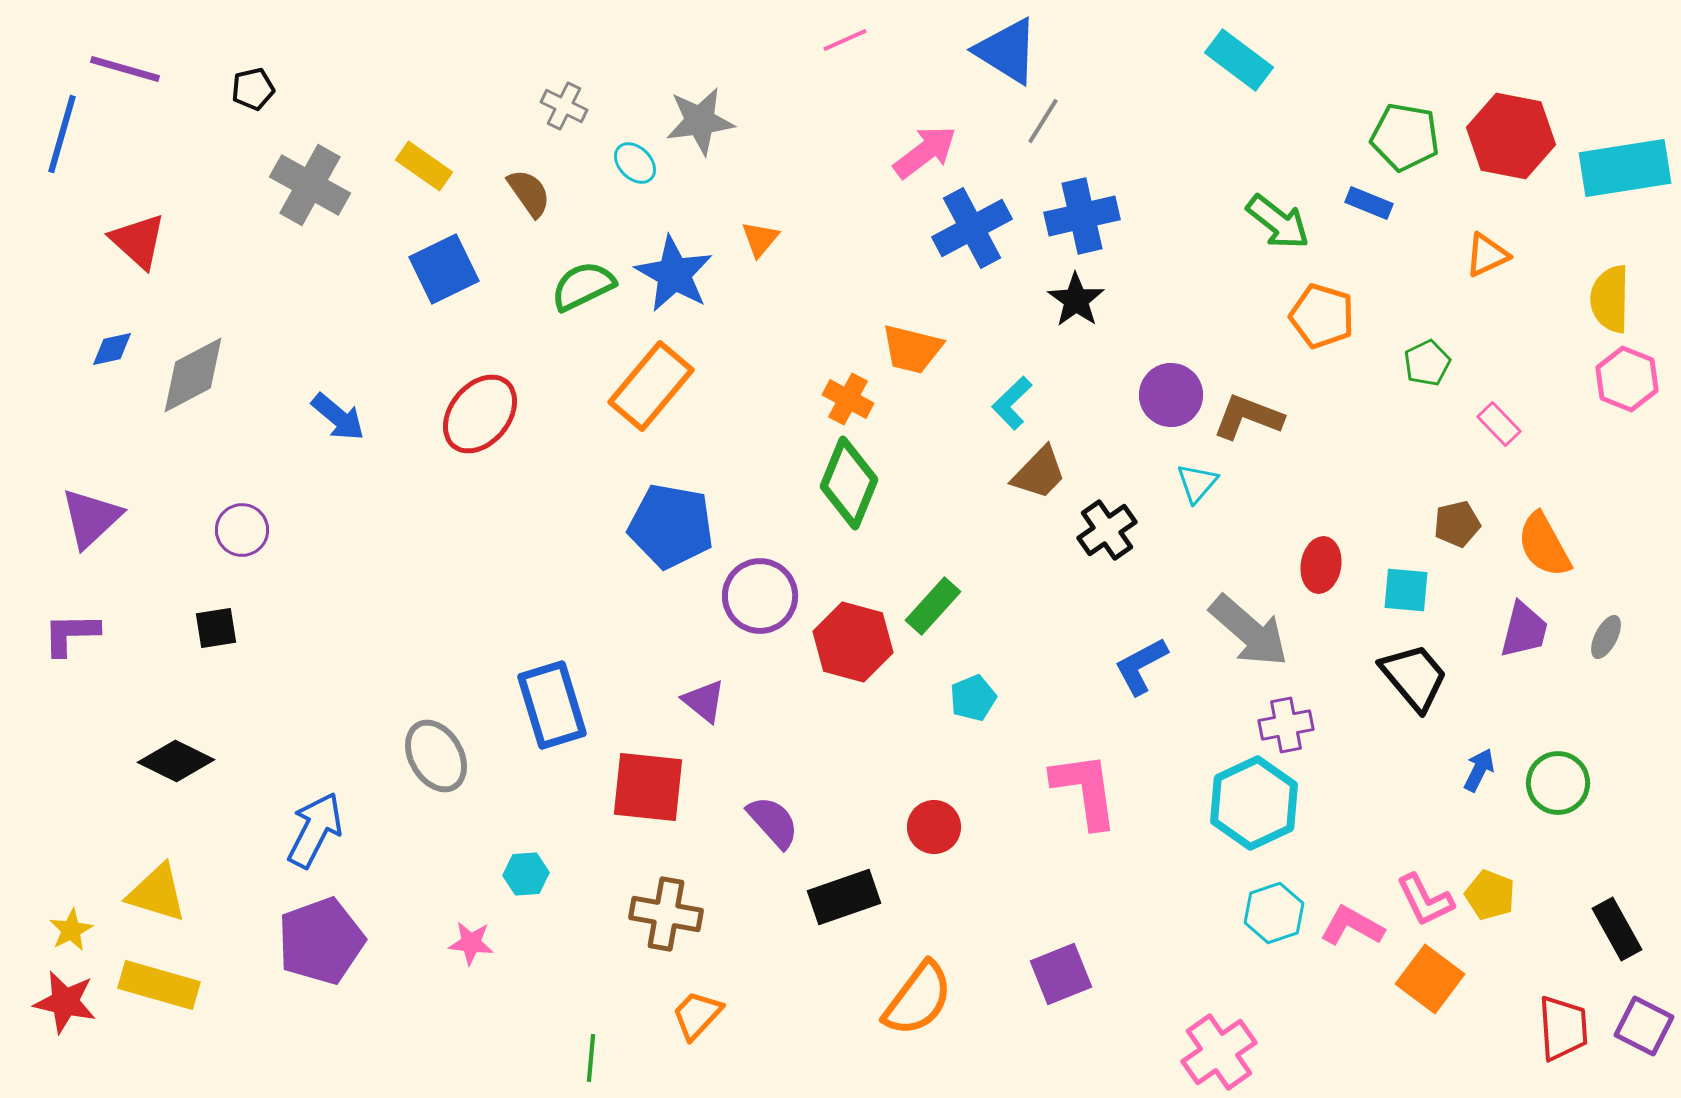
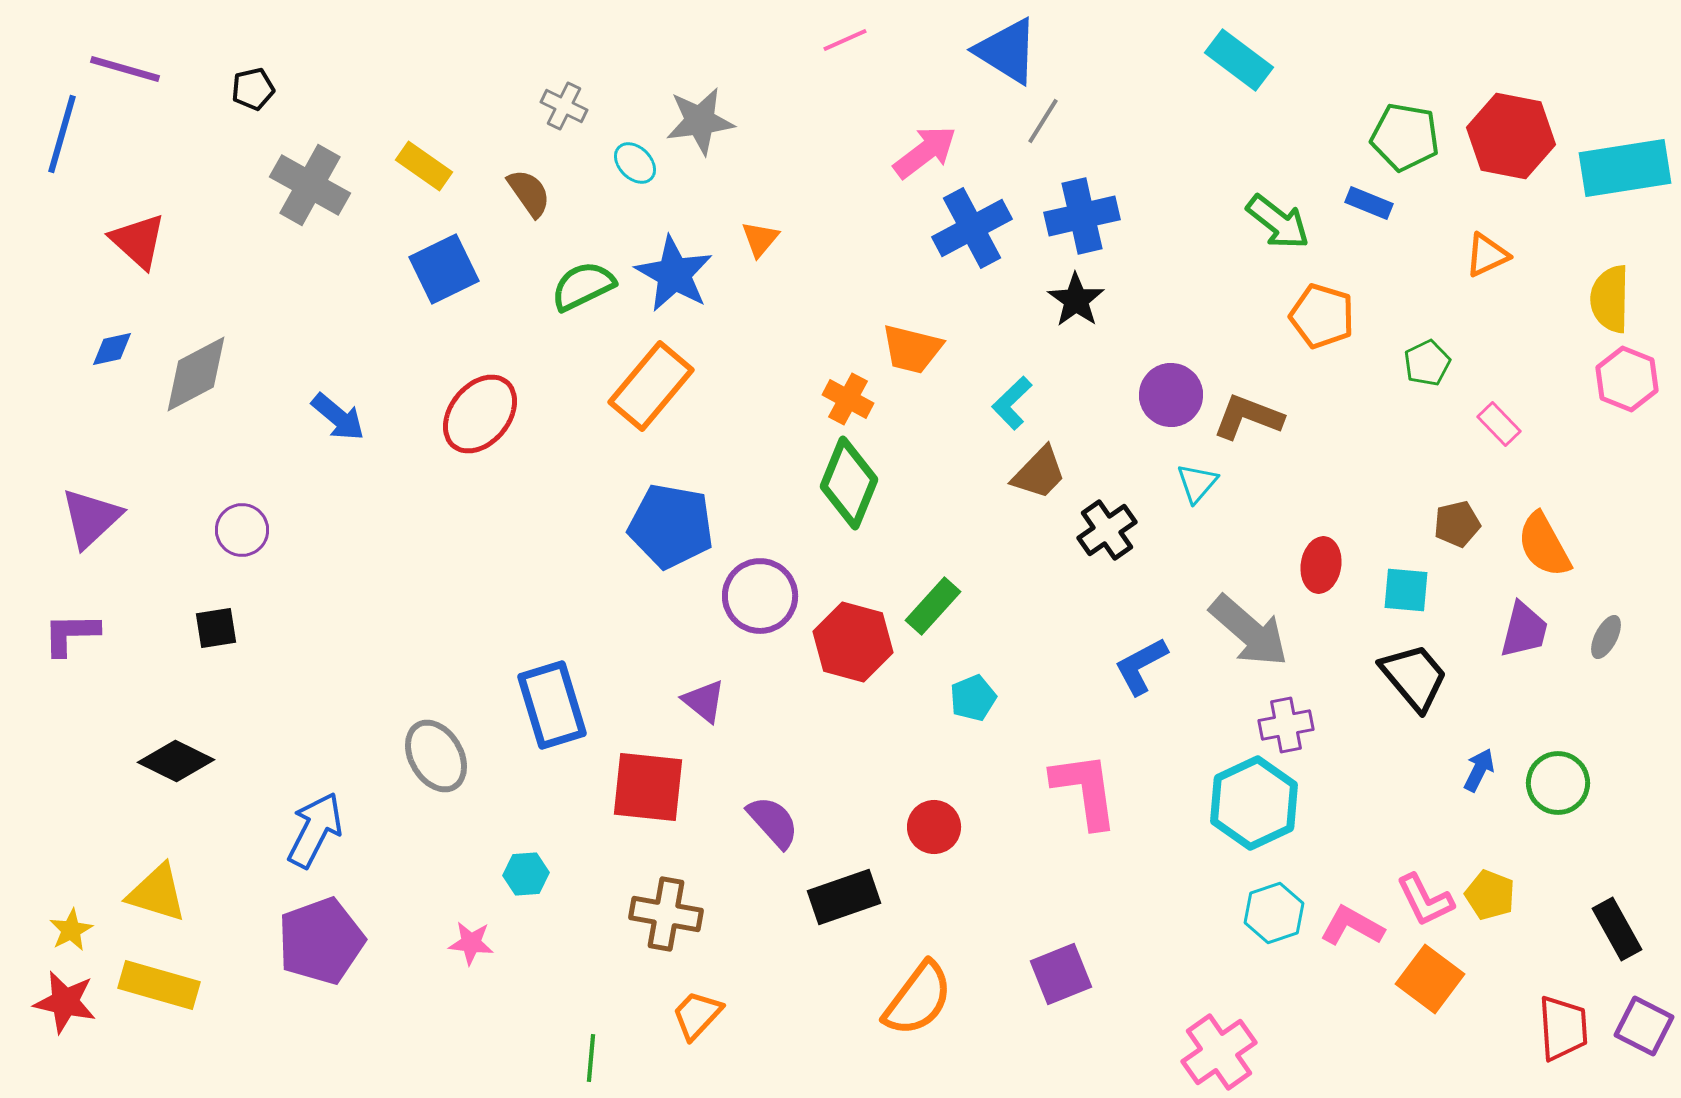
gray diamond at (193, 375): moved 3 px right, 1 px up
